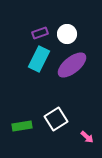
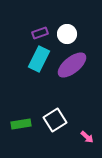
white square: moved 1 px left, 1 px down
green rectangle: moved 1 px left, 2 px up
